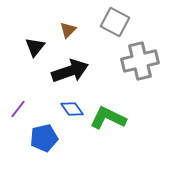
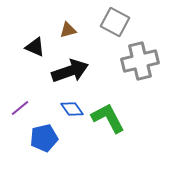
brown triangle: rotated 30 degrees clockwise
black triangle: rotated 45 degrees counterclockwise
purple line: moved 2 px right, 1 px up; rotated 12 degrees clockwise
green L-shape: rotated 36 degrees clockwise
